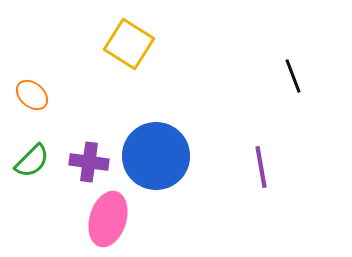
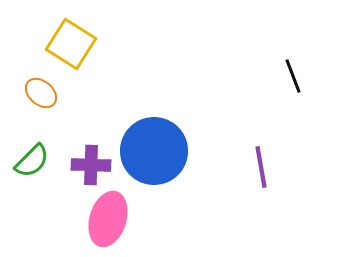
yellow square: moved 58 px left
orange ellipse: moved 9 px right, 2 px up
blue circle: moved 2 px left, 5 px up
purple cross: moved 2 px right, 3 px down; rotated 6 degrees counterclockwise
